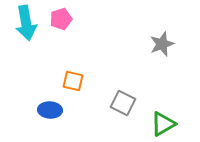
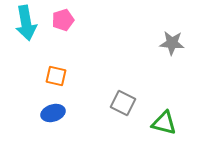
pink pentagon: moved 2 px right, 1 px down
gray star: moved 10 px right, 1 px up; rotated 25 degrees clockwise
orange square: moved 17 px left, 5 px up
blue ellipse: moved 3 px right, 3 px down; rotated 20 degrees counterclockwise
green triangle: moved 1 px right, 1 px up; rotated 44 degrees clockwise
